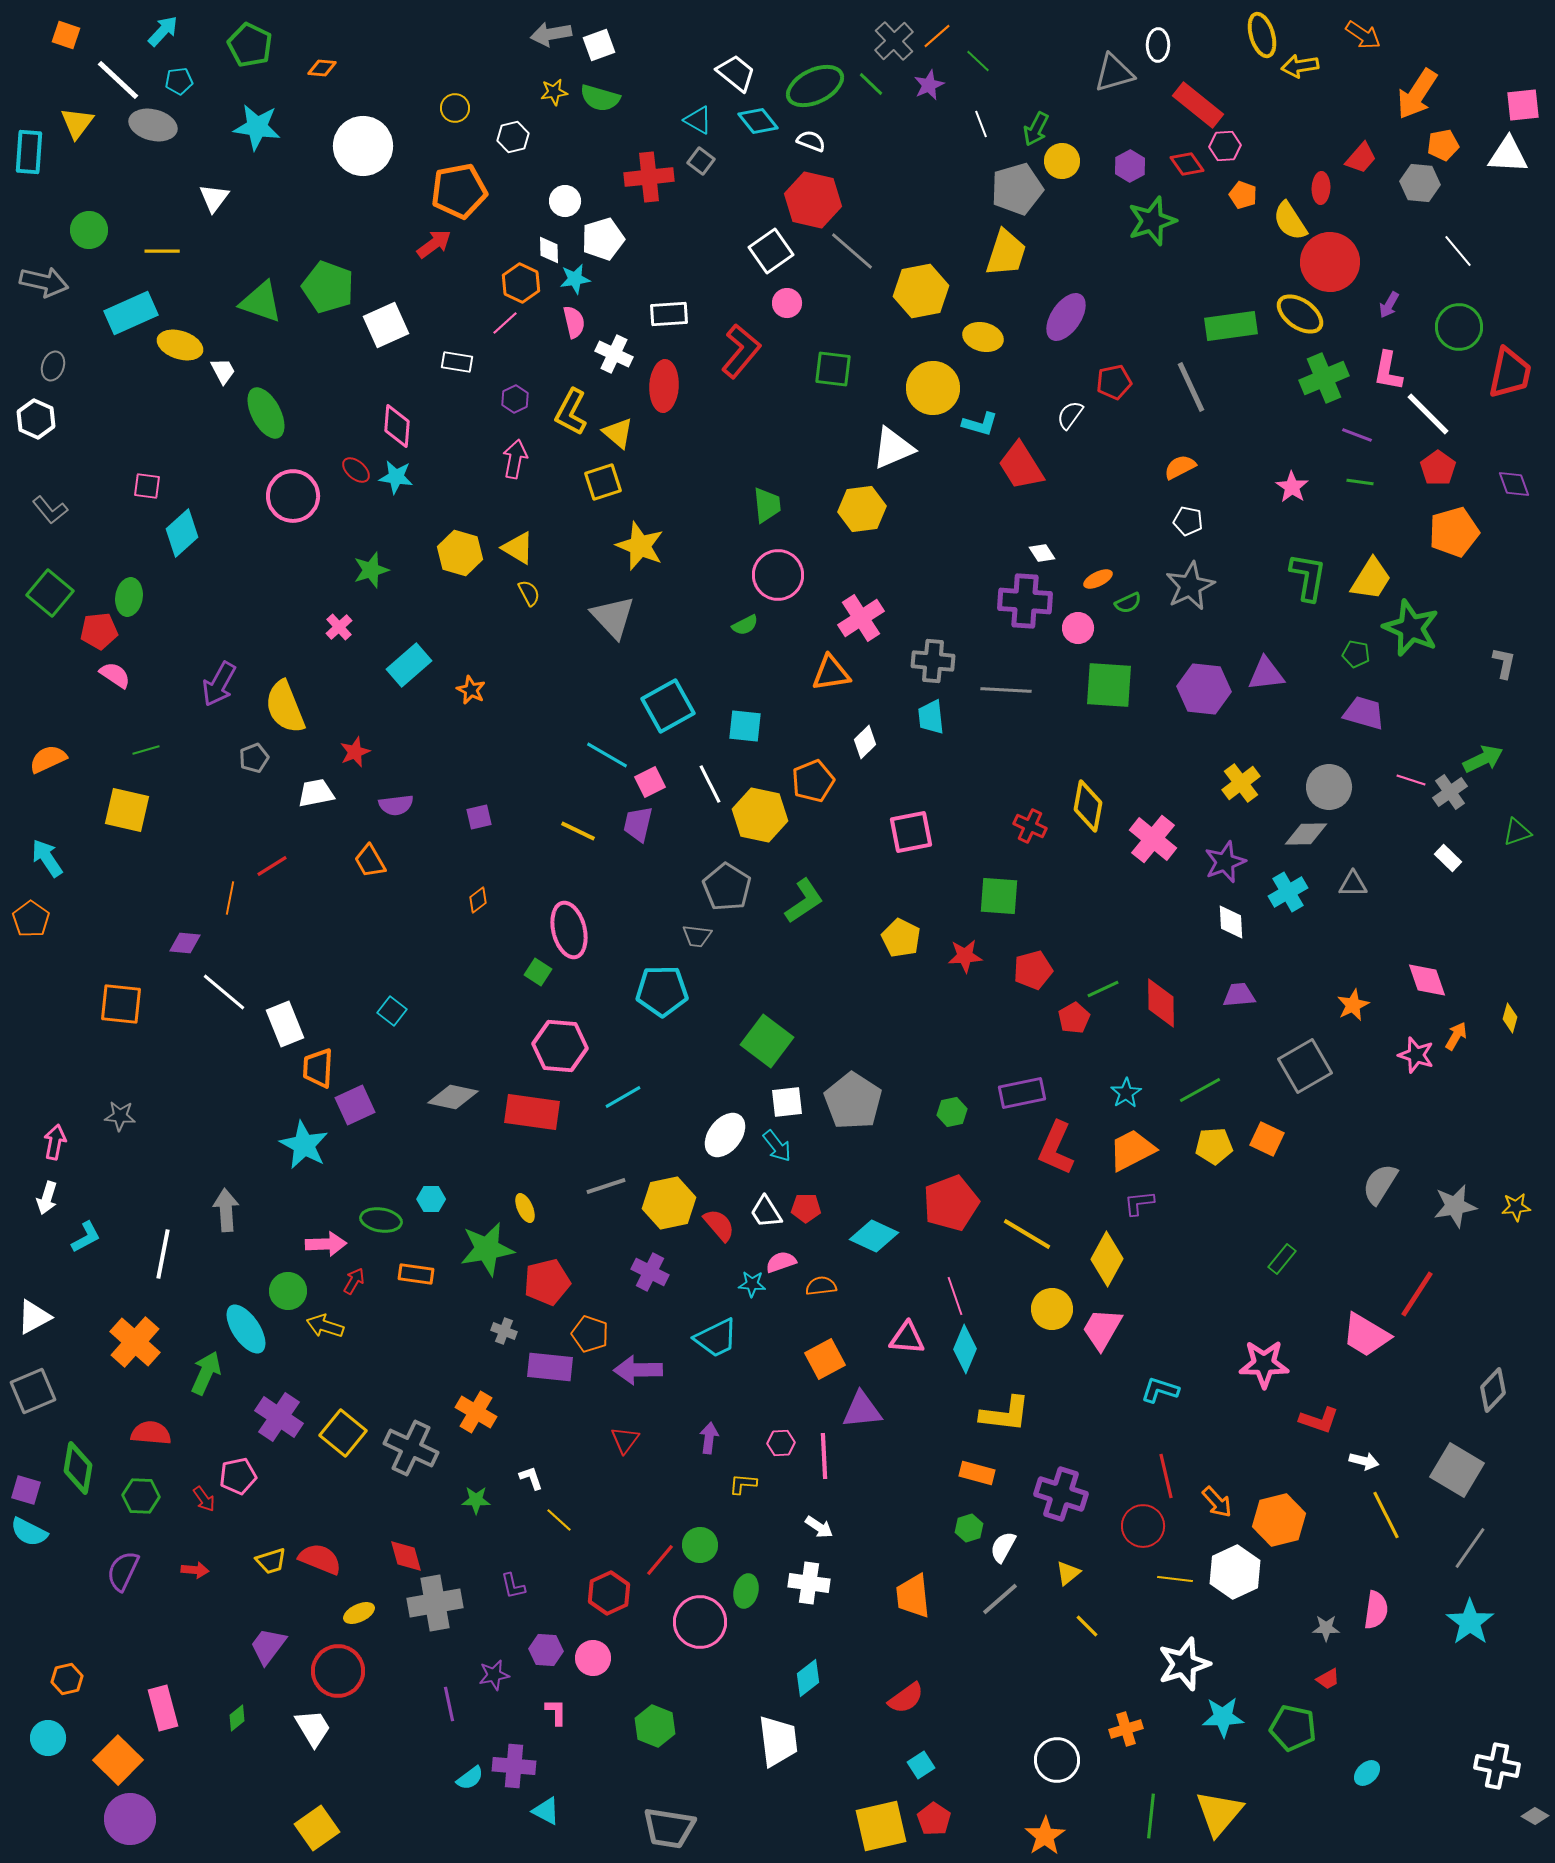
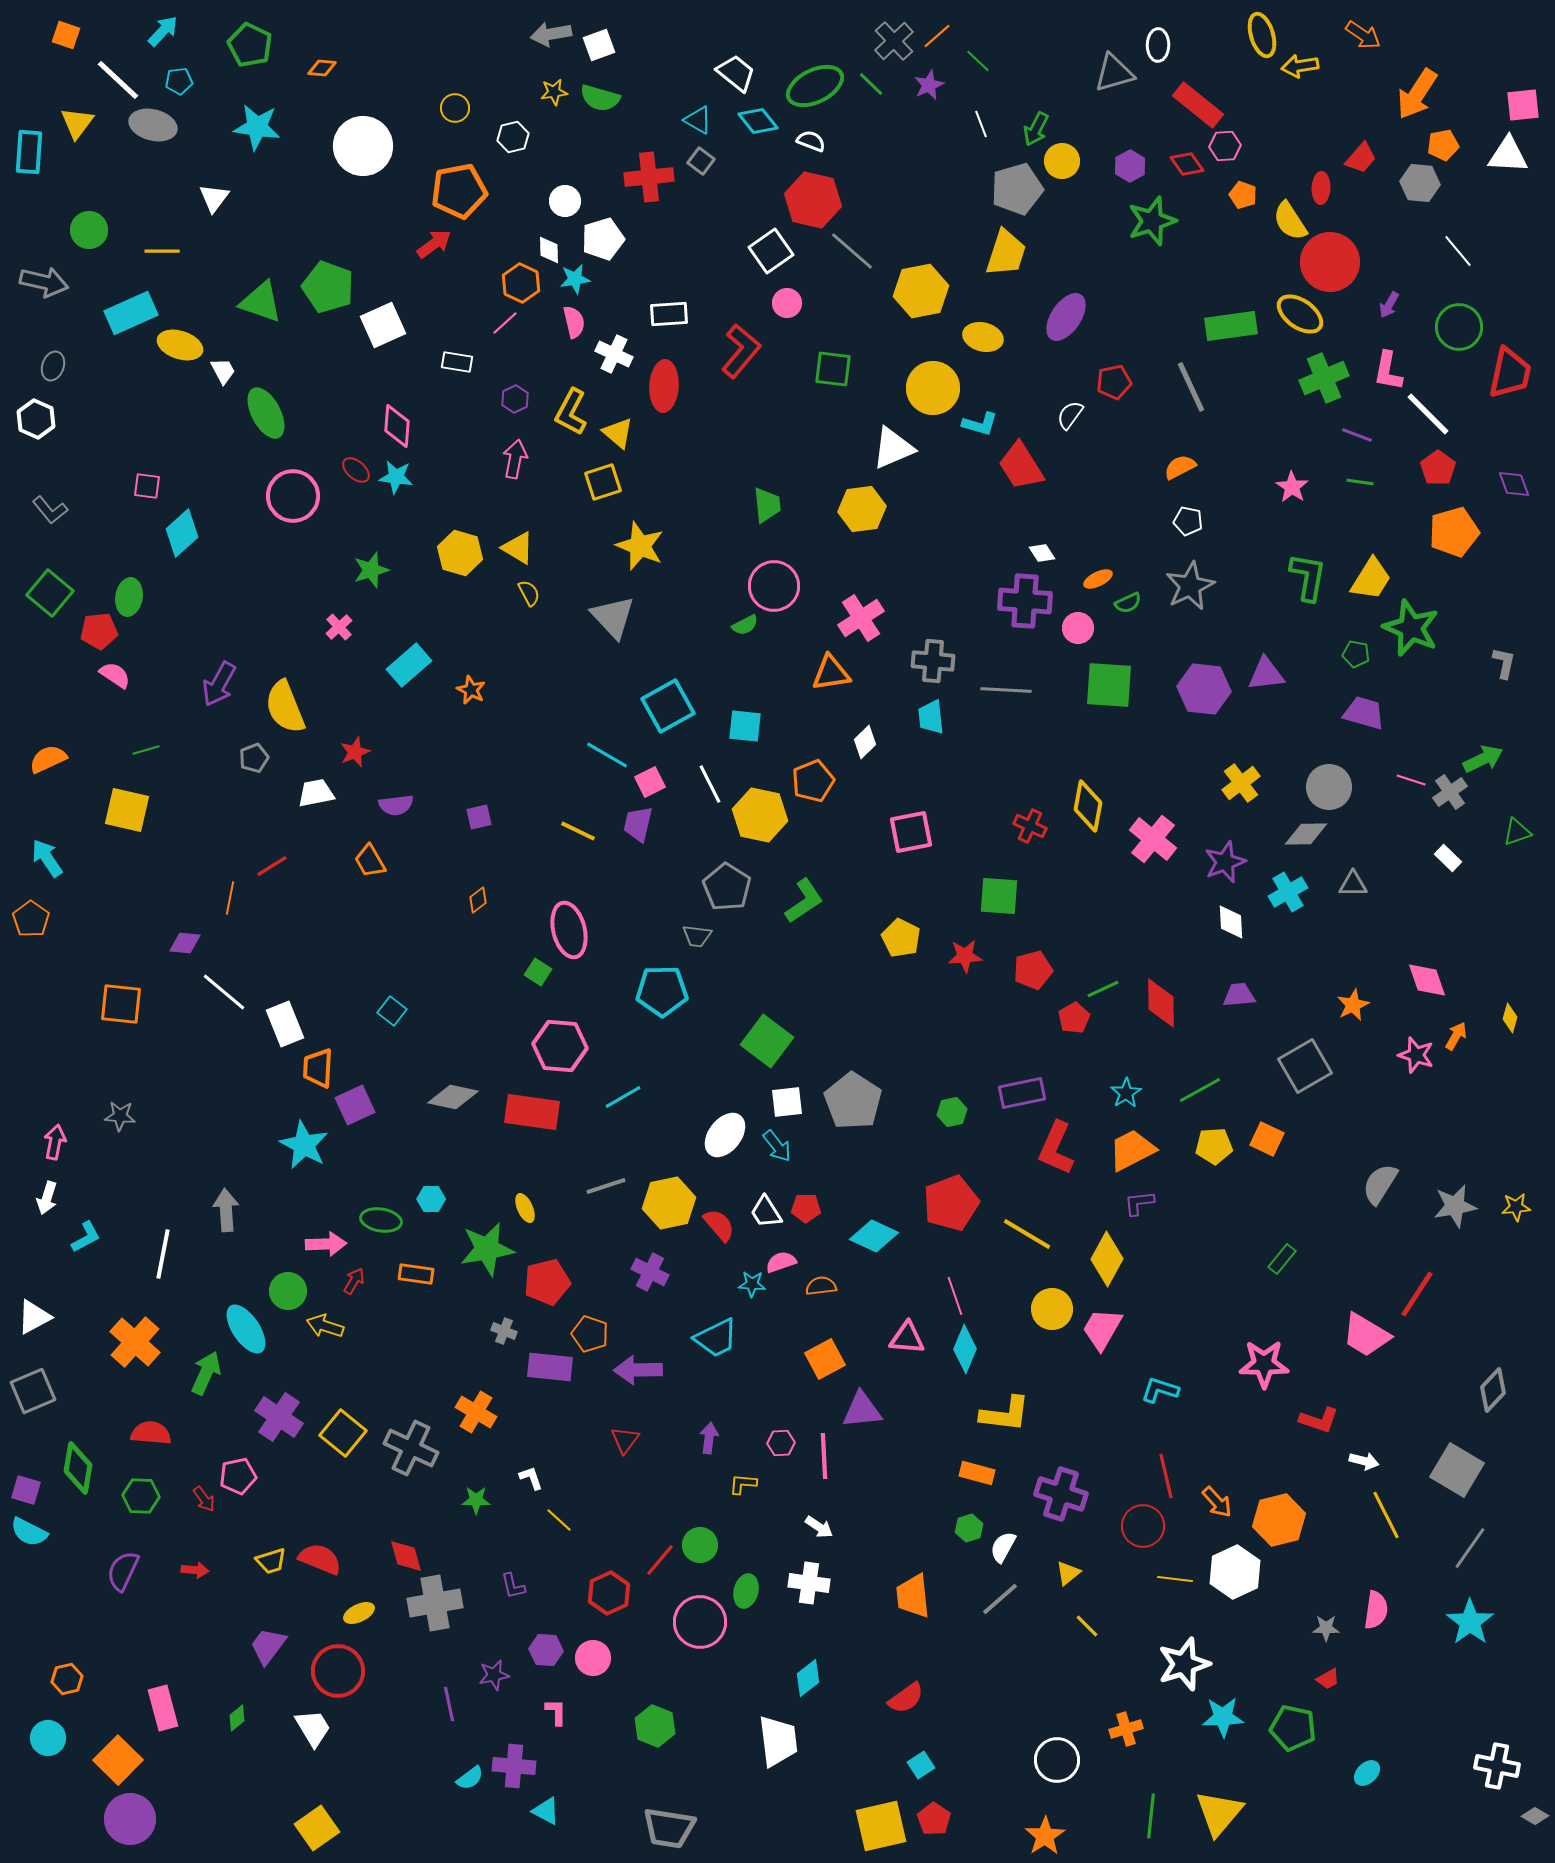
white square at (386, 325): moved 3 px left
pink circle at (778, 575): moved 4 px left, 11 px down
